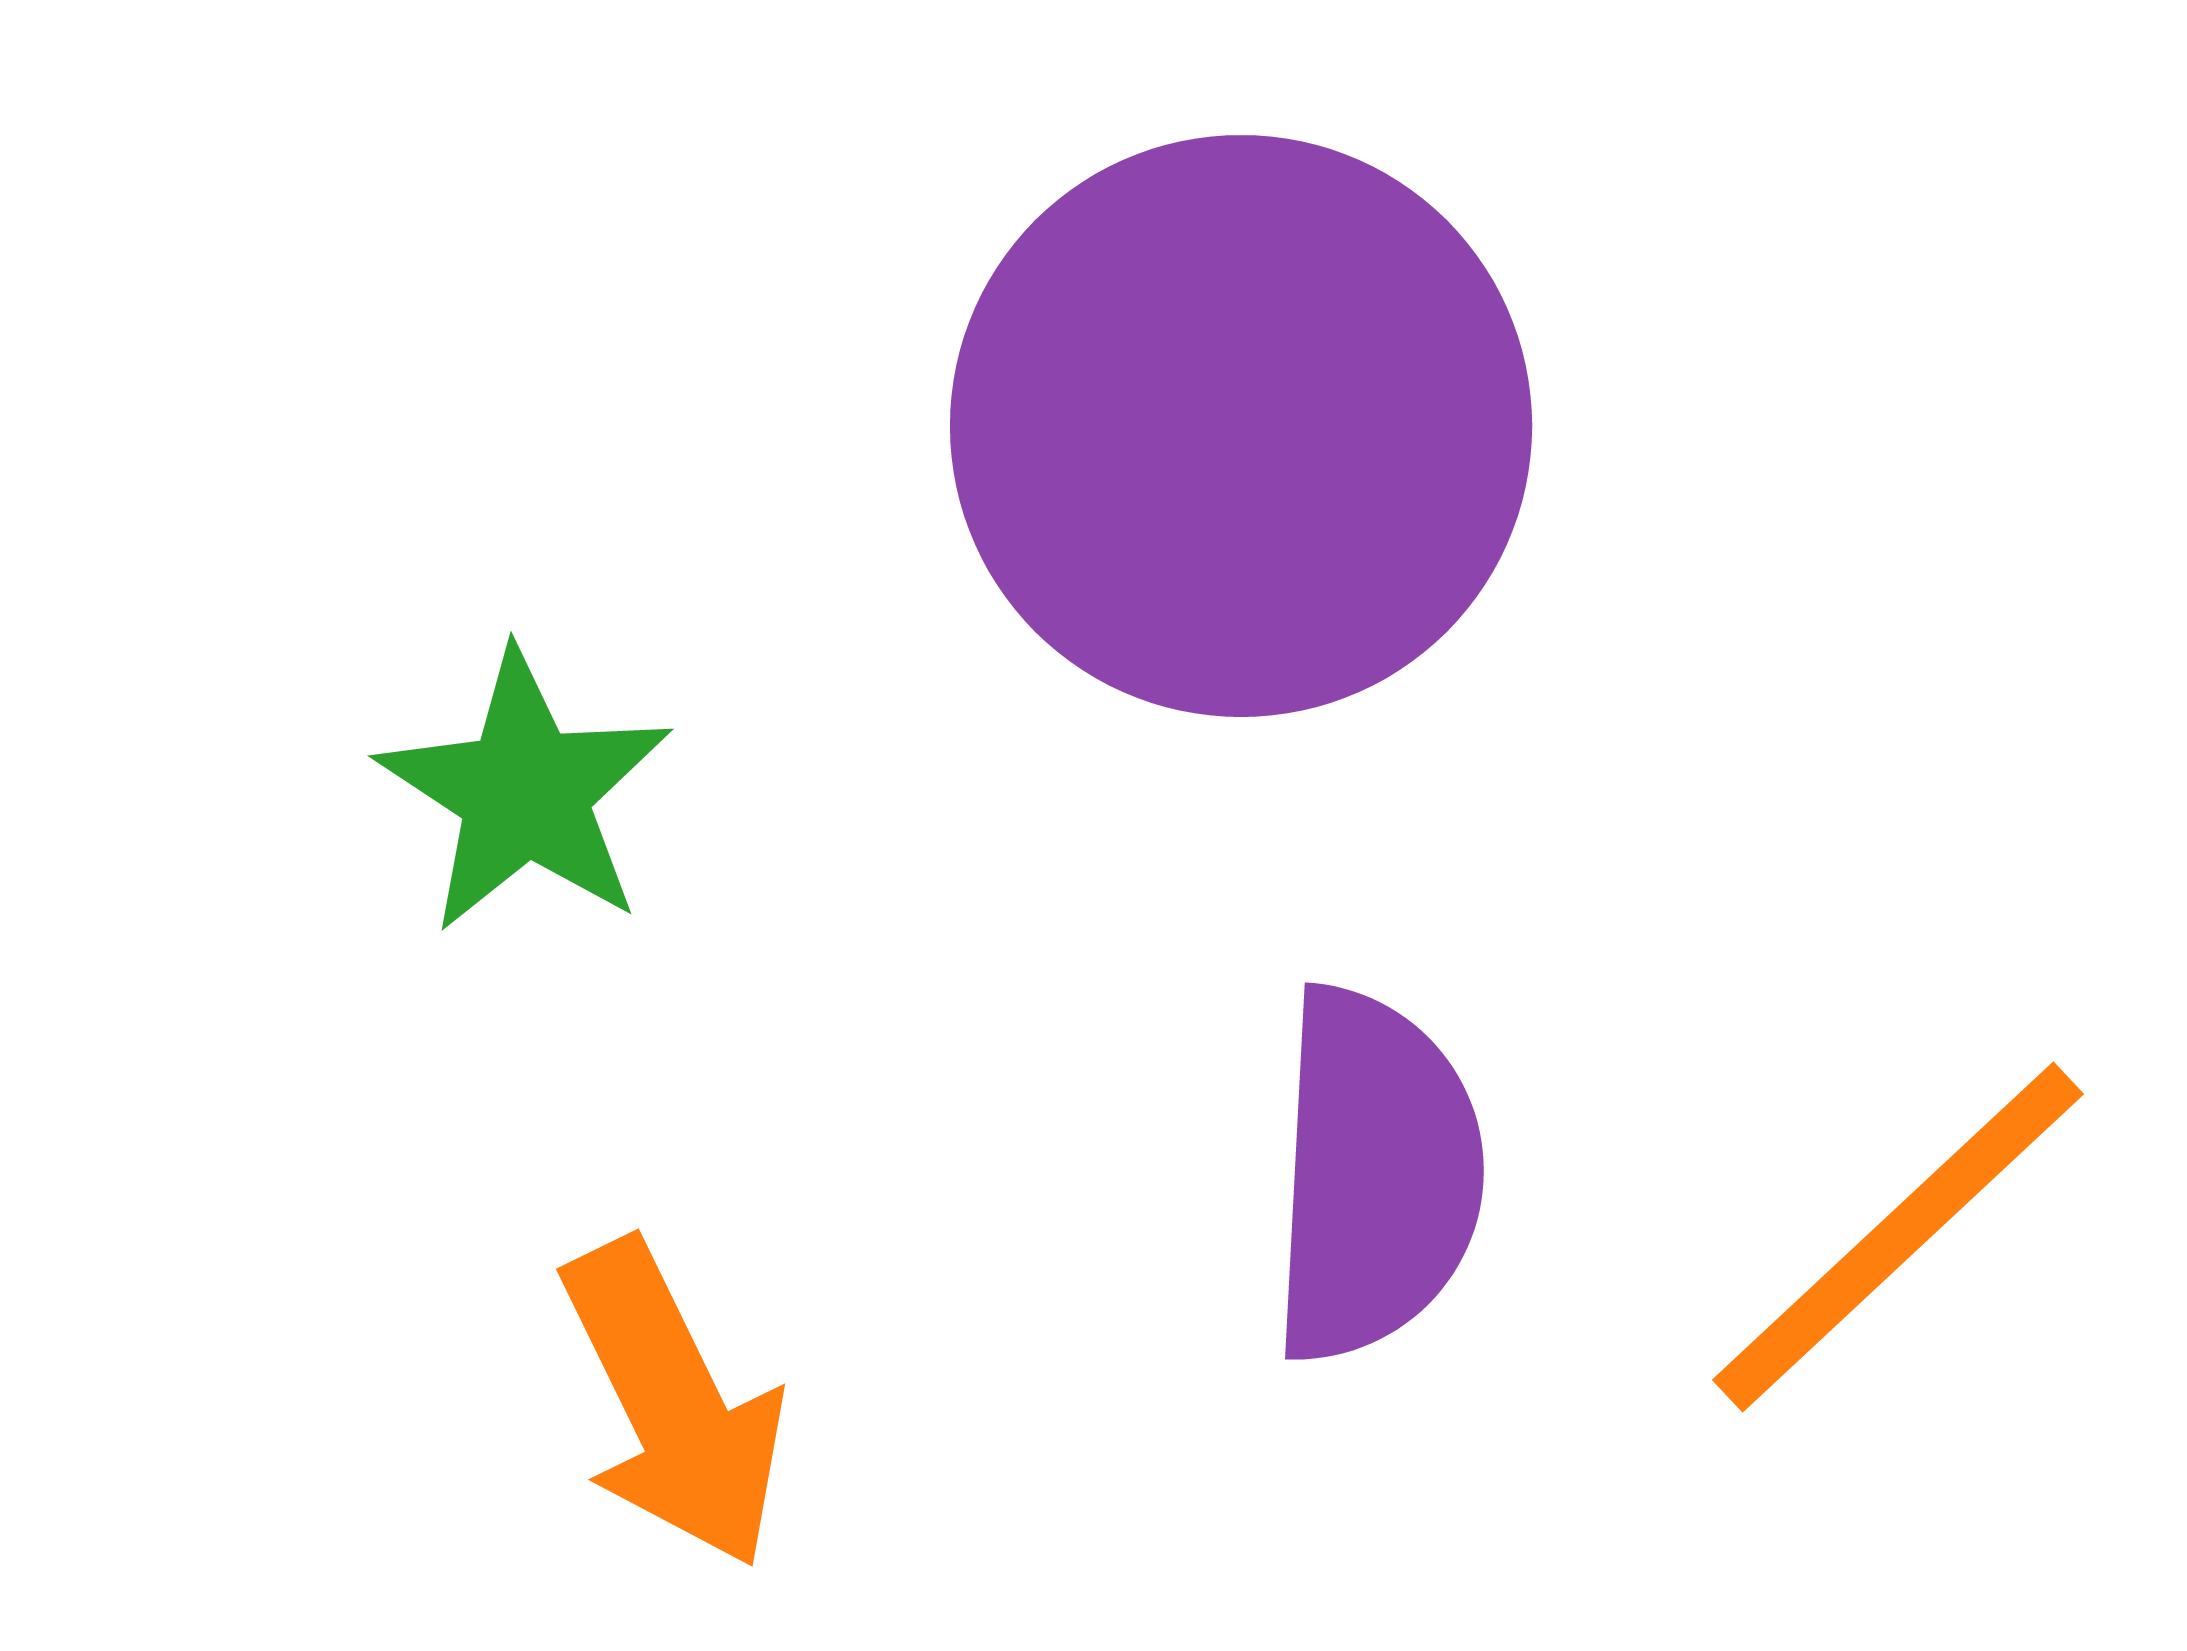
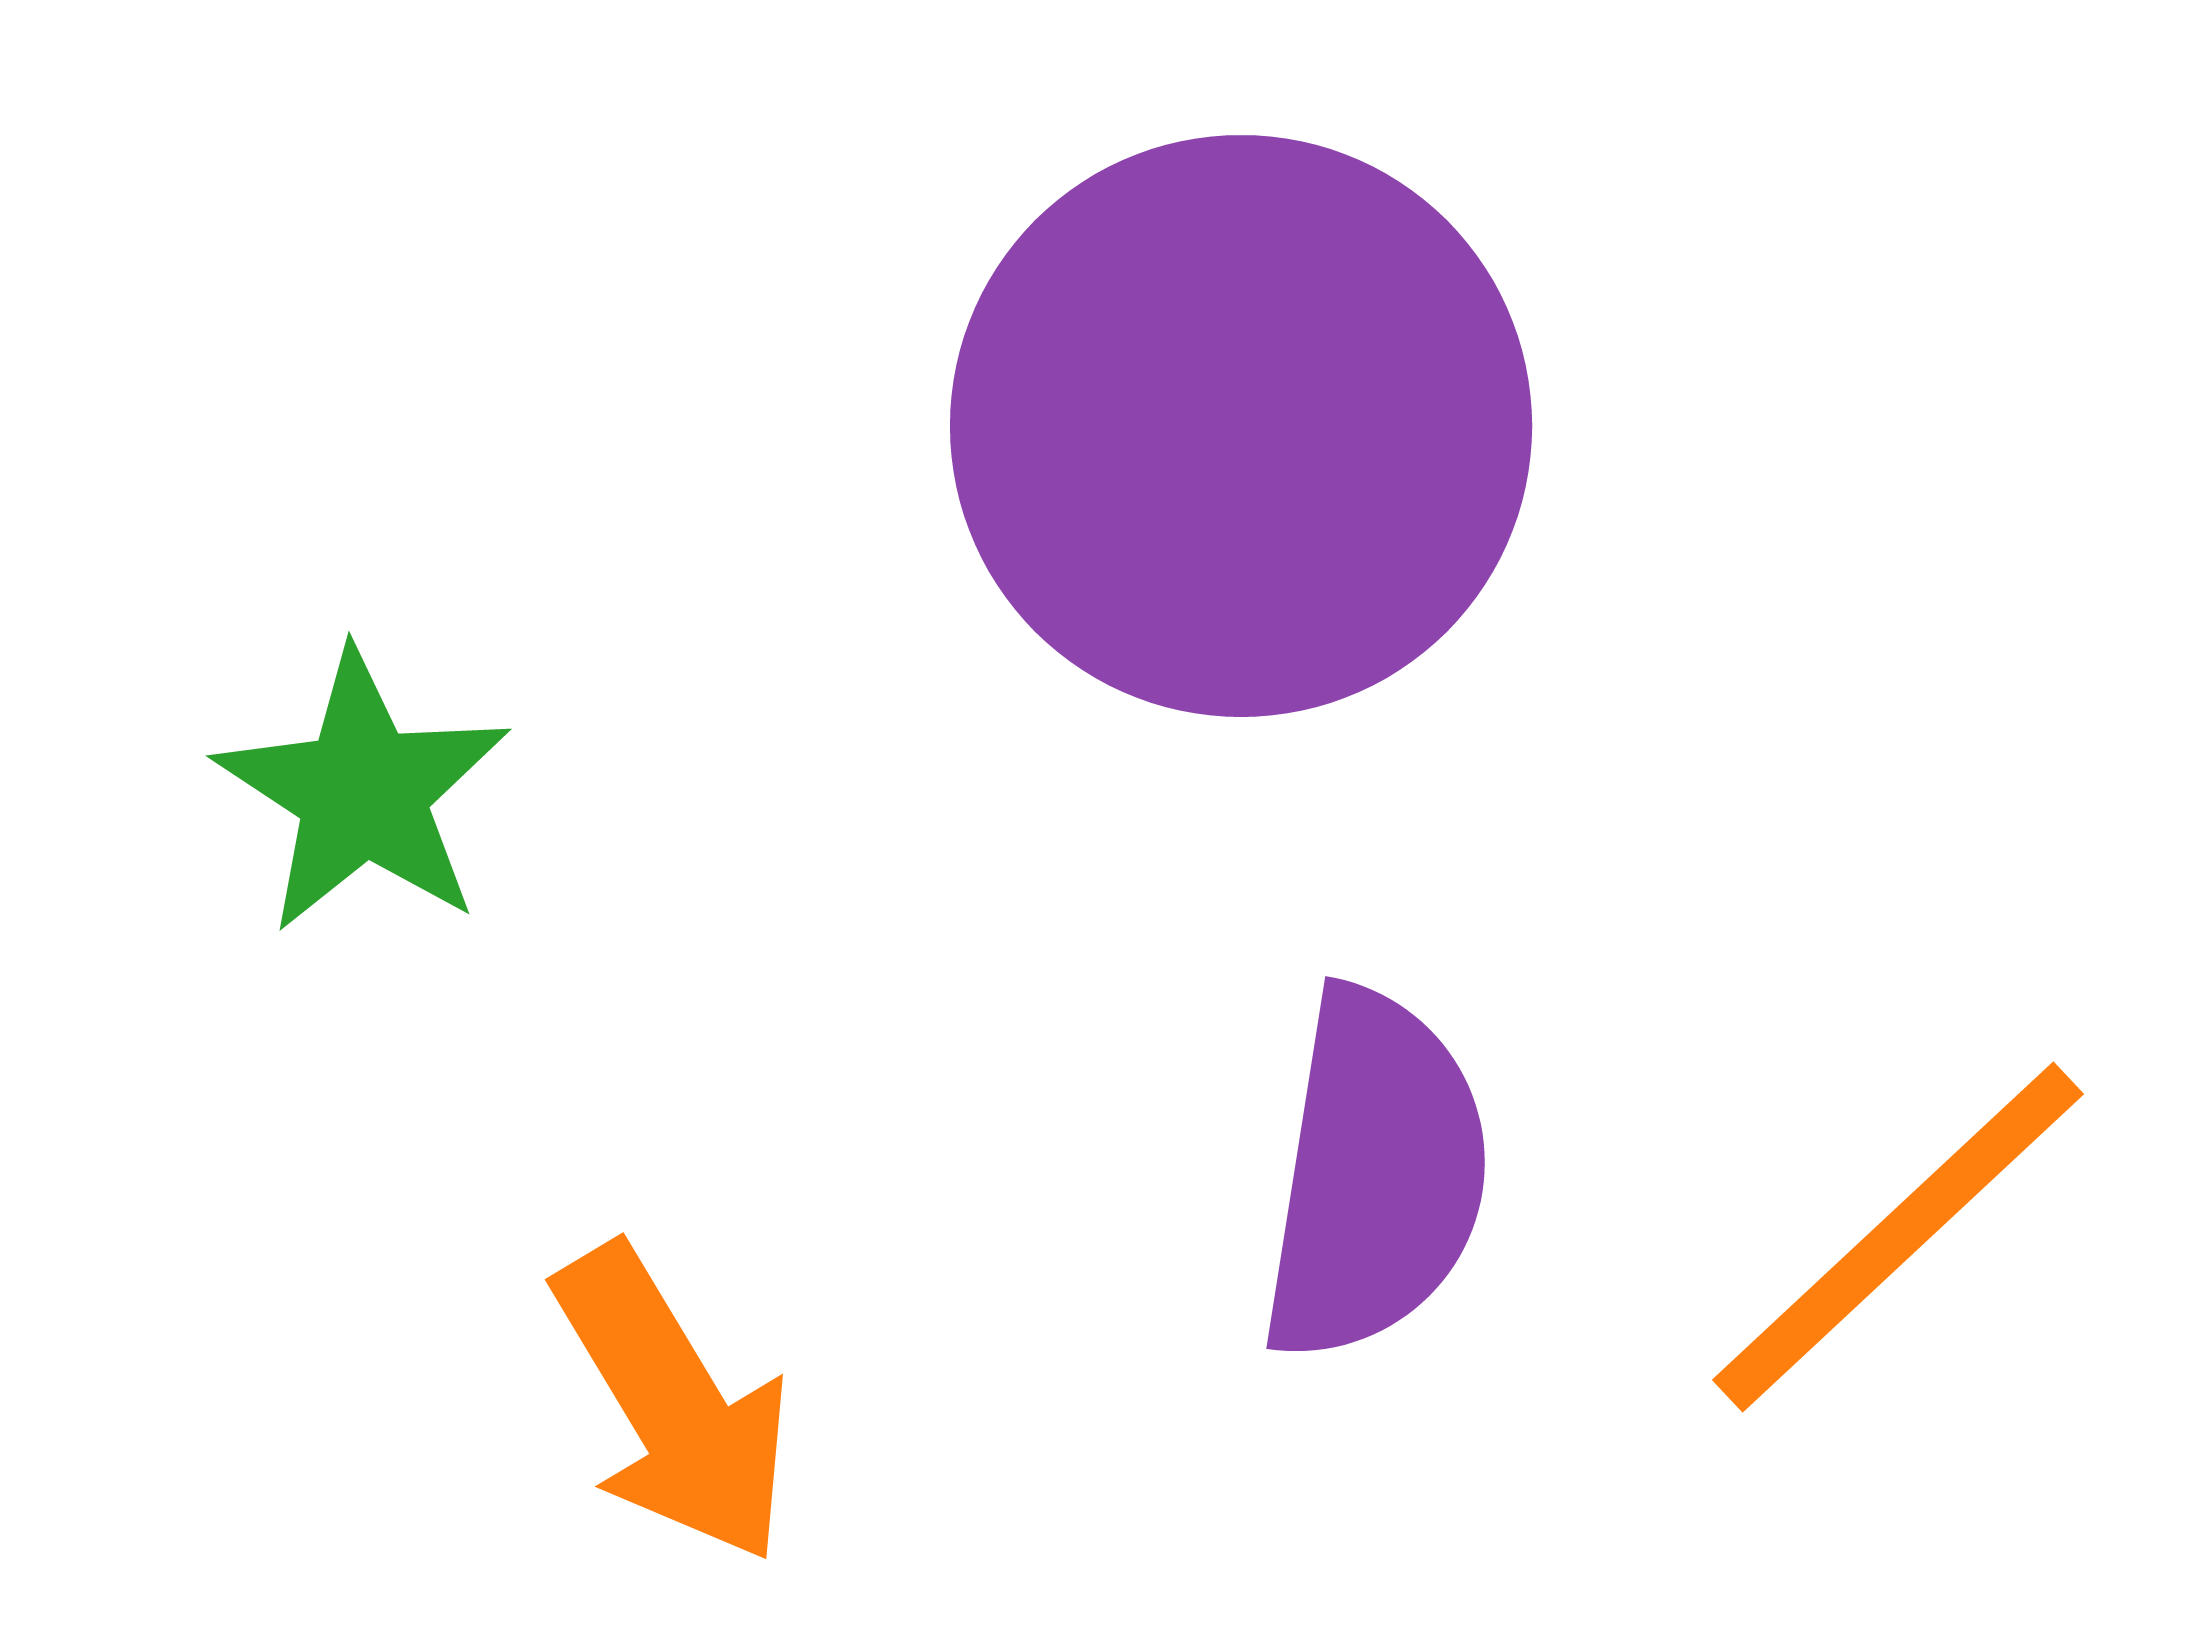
green star: moved 162 px left
purple semicircle: rotated 6 degrees clockwise
orange arrow: rotated 5 degrees counterclockwise
